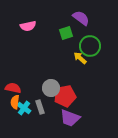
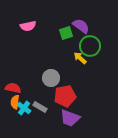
purple semicircle: moved 8 px down
gray circle: moved 10 px up
gray rectangle: rotated 40 degrees counterclockwise
